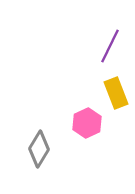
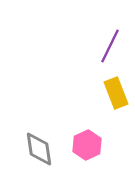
pink hexagon: moved 22 px down
gray diamond: rotated 39 degrees counterclockwise
